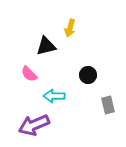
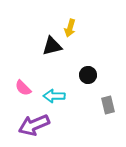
black triangle: moved 6 px right
pink semicircle: moved 6 px left, 14 px down
